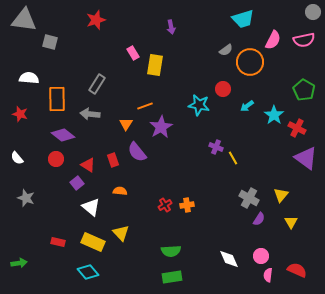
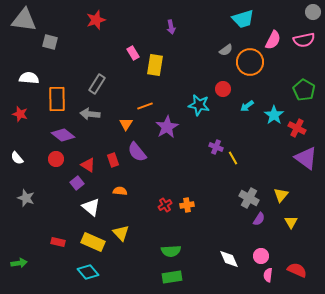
purple star at (161, 127): moved 6 px right
